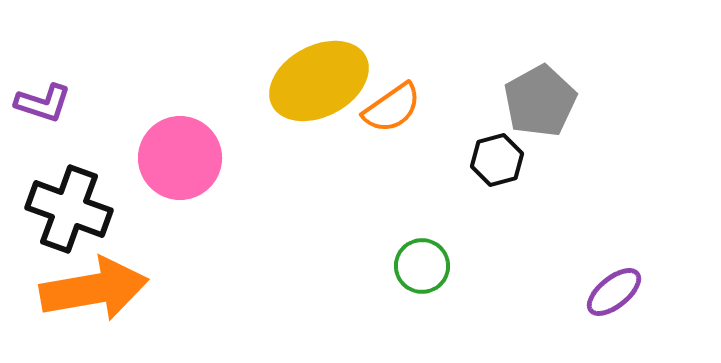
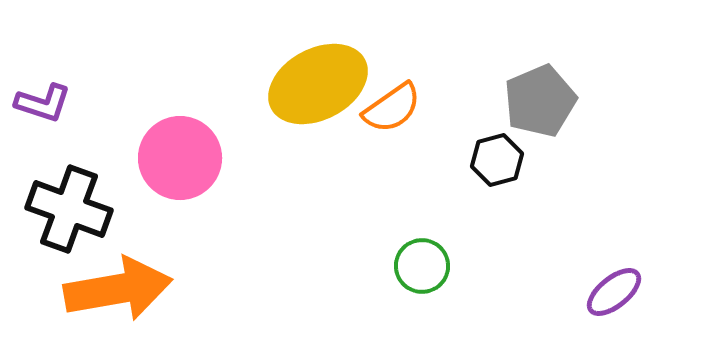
yellow ellipse: moved 1 px left, 3 px down
gray pentagon: rotated 6 degrees clockwise
orange arrow: moved 24 px right
